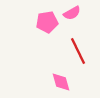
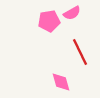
pink pentagon: moved 2 px right, 1 px up
red line: moved 2 px right, 1 px down
